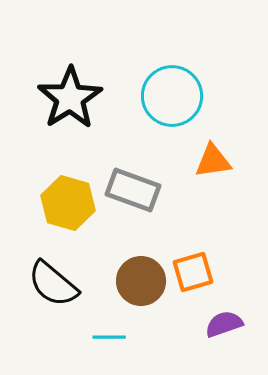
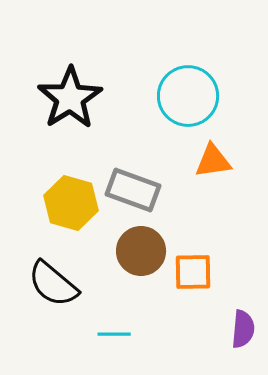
cyan circle: moved 16 px right
yellow hexagon: moved 3 px right
orange square: rotated 15 degrees clockwise
brown circle: moved 30 px up
purple semicircle: moved 19 px right, 5 px down; rotated 114 degrees clockwise
cyan line: moved 5 px right, 3 px up
